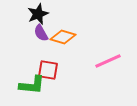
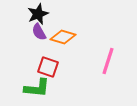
purple semicircle: moved 2 px left, 1 px up
pink line: rotated 48 degrees counterclockwise
red square: moved 3 px up; rotated 10 degrees clockwise
green L-shape: moved 5 px right, 3 px down
